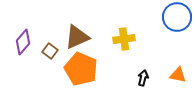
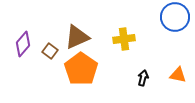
blue circle: moved 2 px left
purple diamond: moved 2 px down
orange pentagon: rotated 12 degrees clockwise
